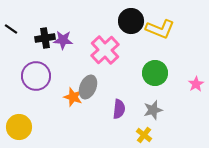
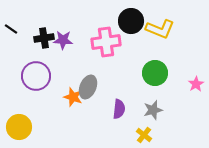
black cross: moved 1 px left
pink cross: moved 1 px right, 8 px up; rotated 36 degrees clockwise
